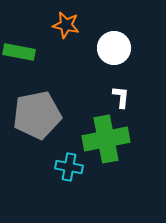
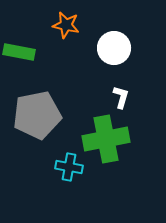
white L-shape: rotated 10 degrees clockwise
